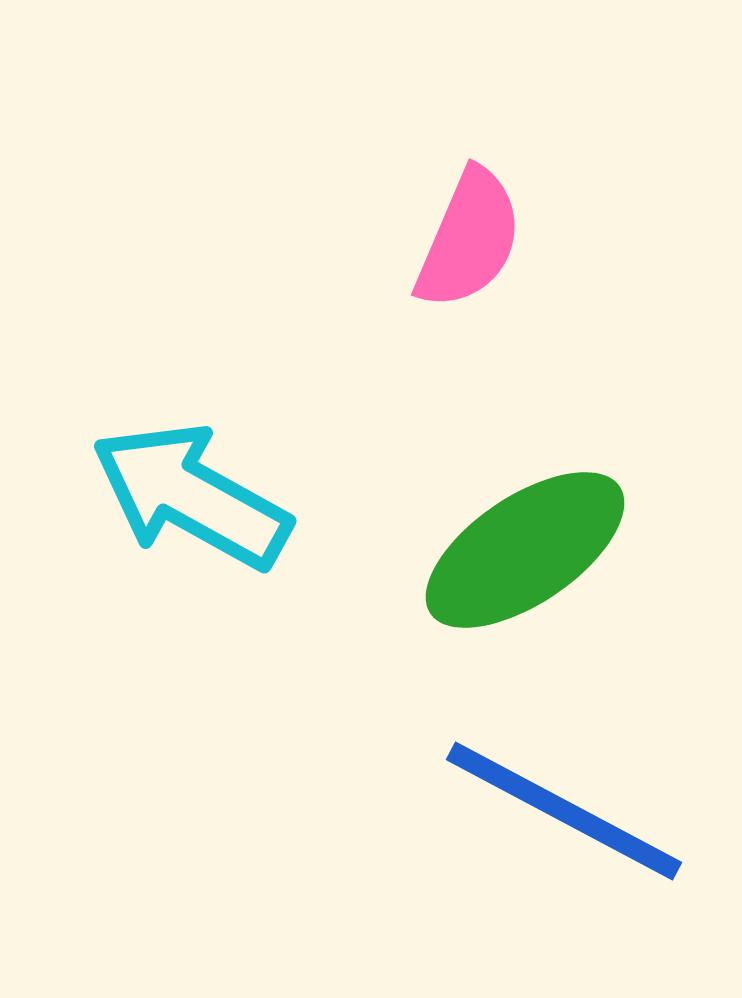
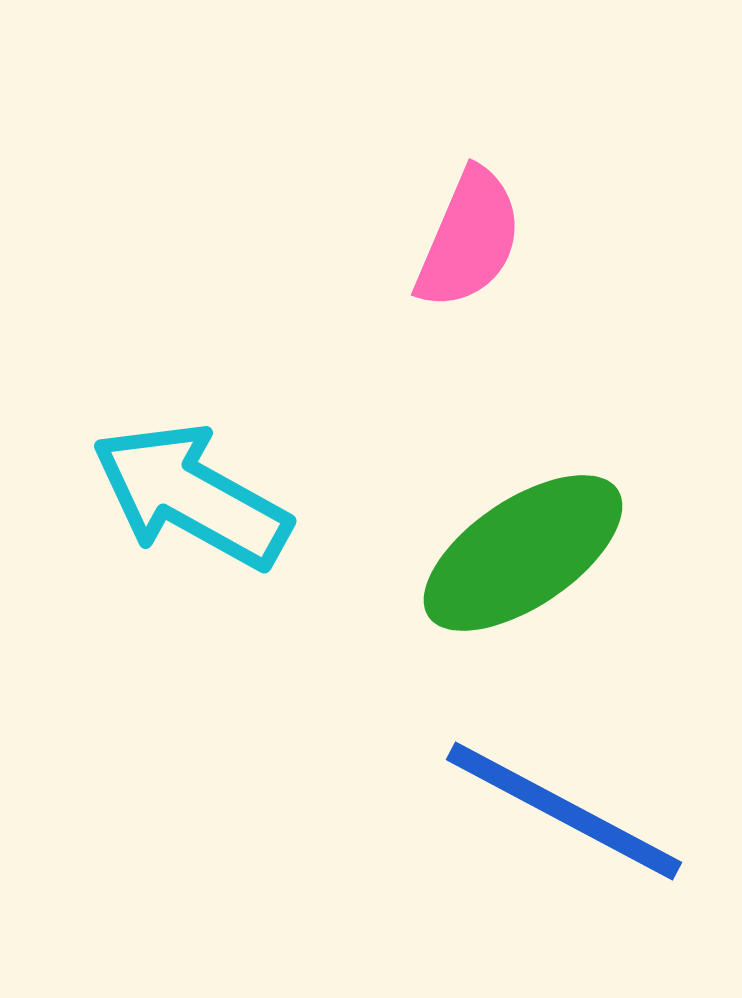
green ellipse: moved 2 px left, 3 px down
